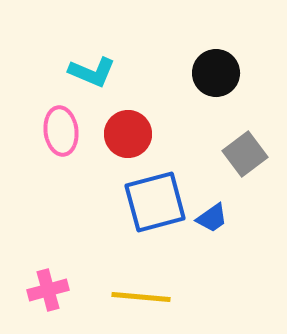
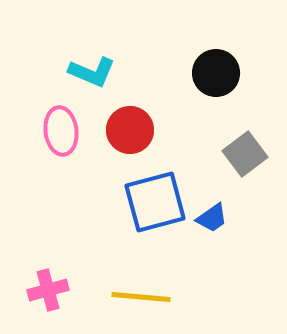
red circle: moved 2 px right, 4 px up
